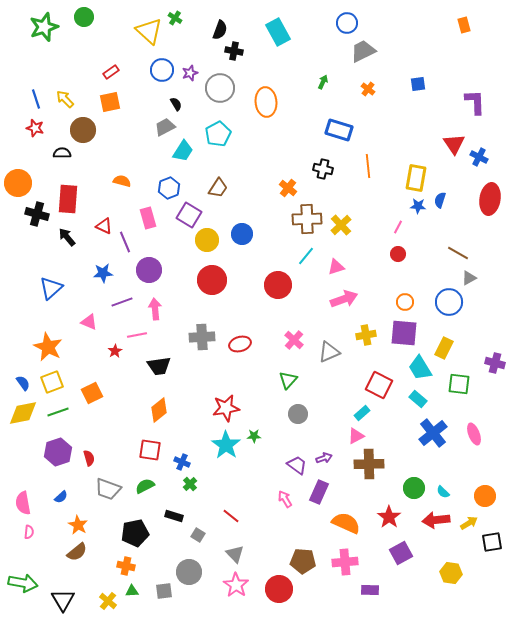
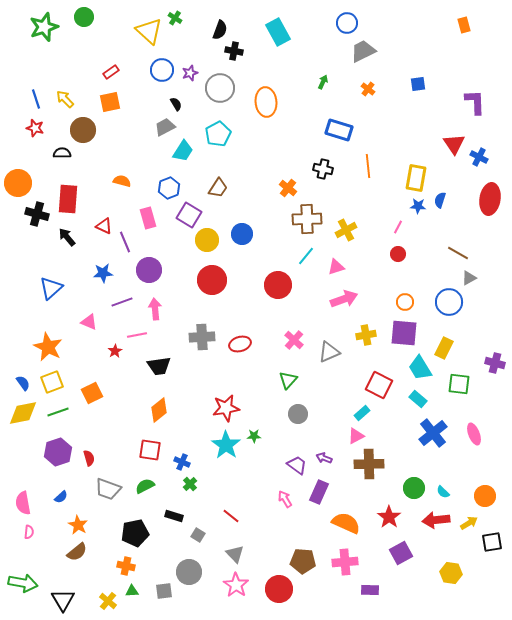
yellow cross at (341, 225): moved 5 px right, 5 px down; rotated 15 degrees clockwise
purple arrow at (324, 458): rotated 140 degrees counterclockwise
